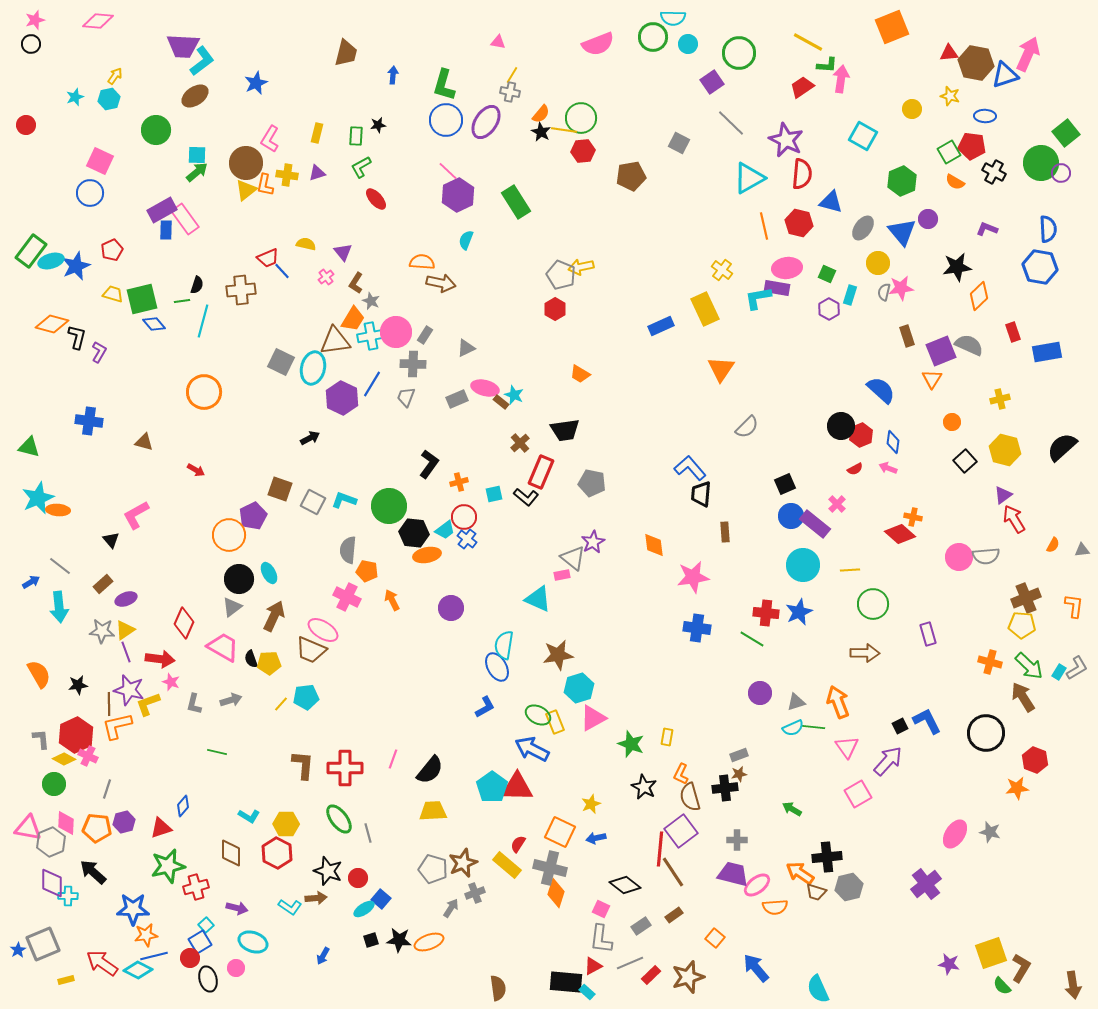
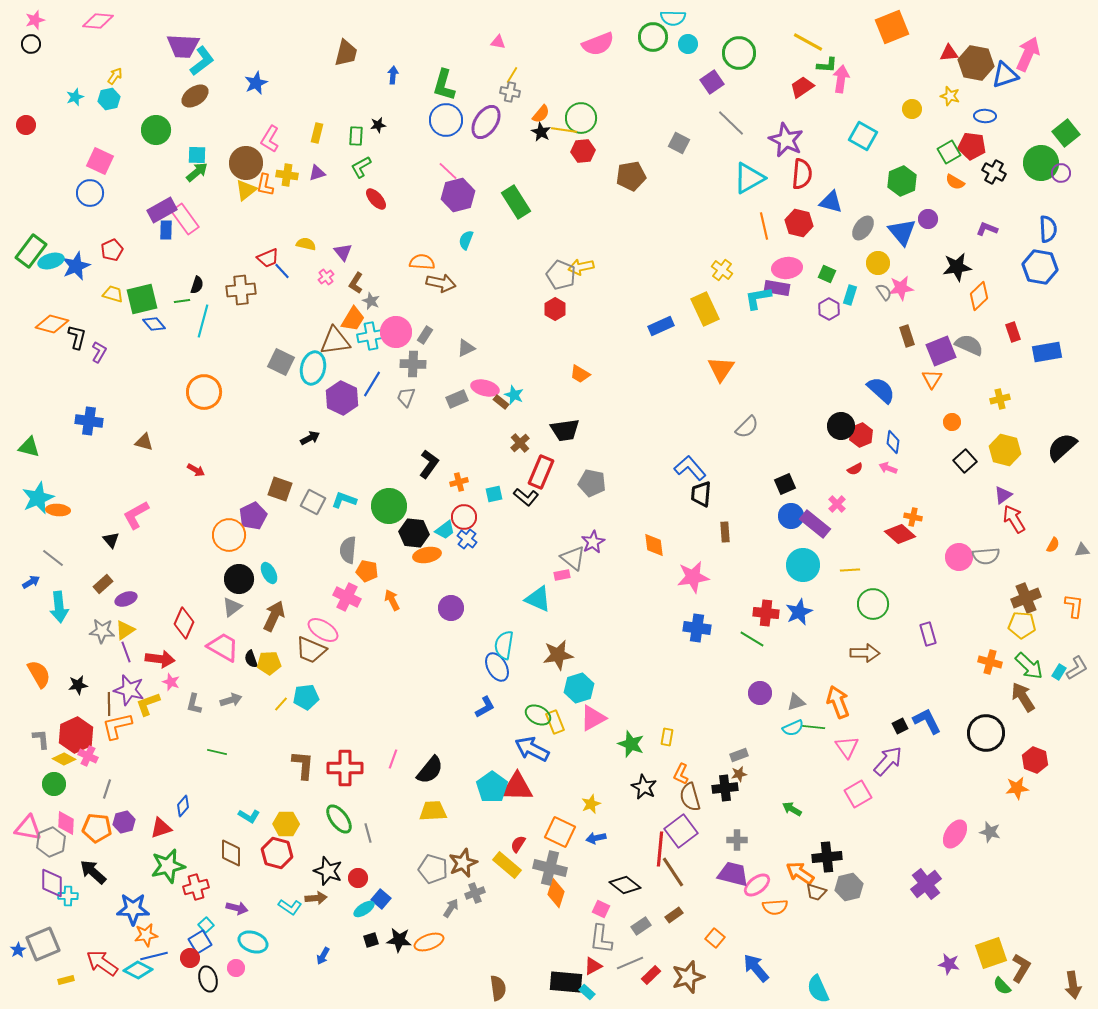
purple hexagon at (458, 195): rotated 12 degrees clockwise
gray semicircle at (884, 292): rotated 132 degrees clockwise
gray line at (60, 566): moved 7 px left, 8 px up
red hexagon at (277, 853): rotated 12 degrees counterclockwise
